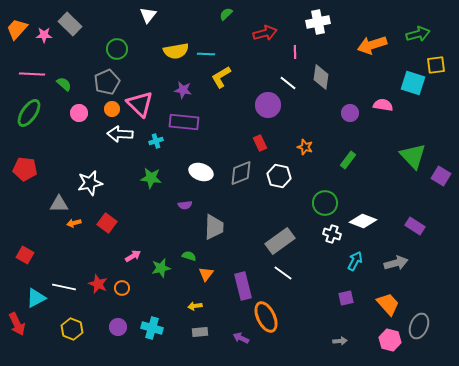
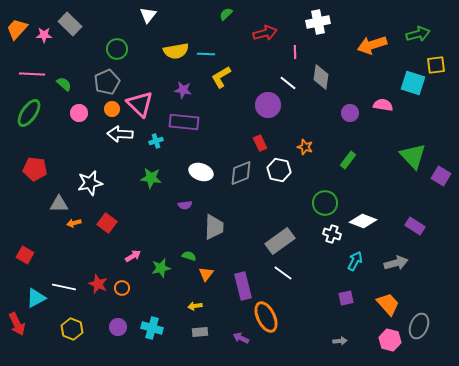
red pentagon at (25, 169): moved 10 px right
white hexagon at (279, 176): moved 6 px up
